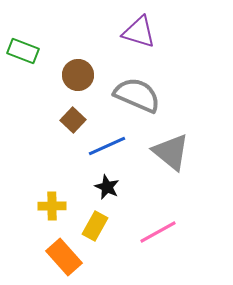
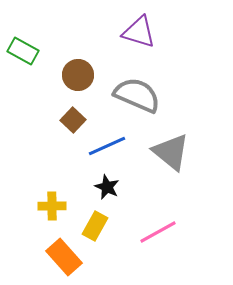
green rectangle: rotated 8 degrees clockwise
